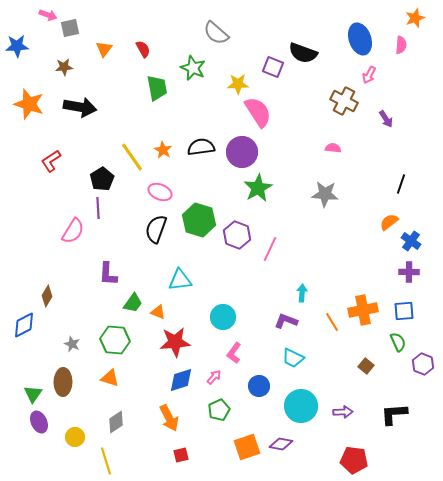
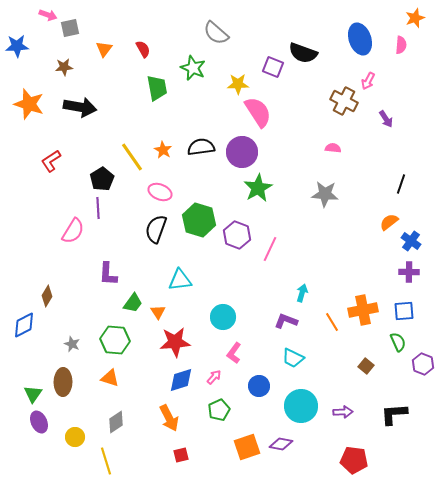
pink arrow at (369, 75): moved 1 px left, 6 px down
cyan arrow at (302, 293): rotated 12 degrees clockwise
orange triangle at (158, 312): rotated 35 degrees clockwise
